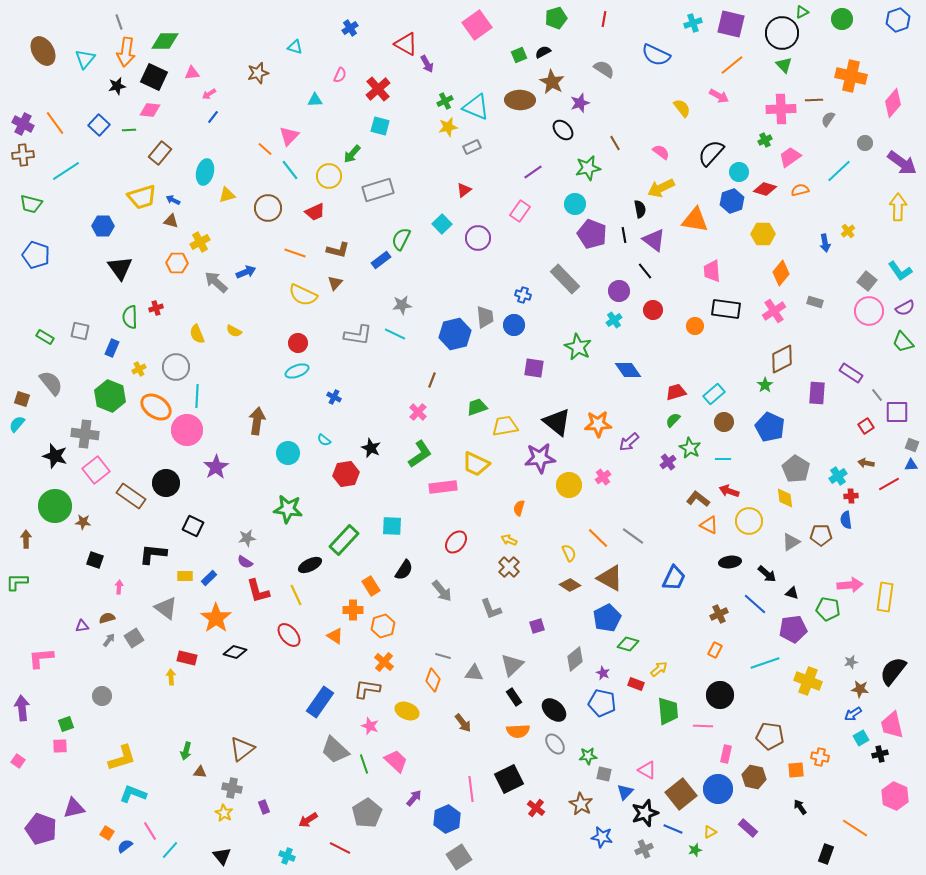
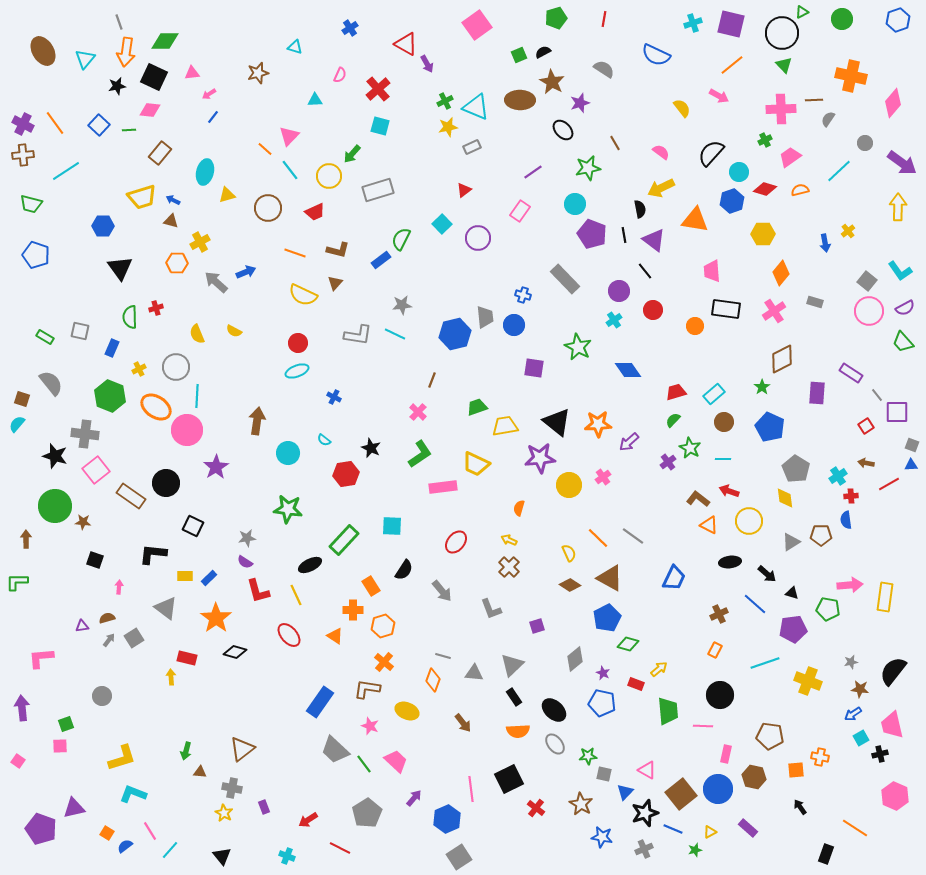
green star at (765, 385): moved 3 px left, 2 px down
green line at (364, 764): rotated 18 degrees counterclockwise
